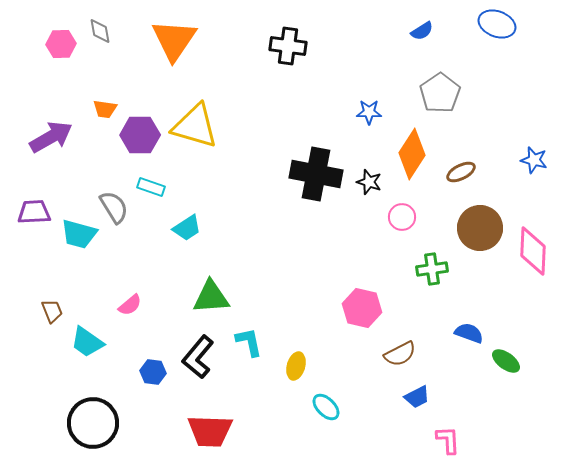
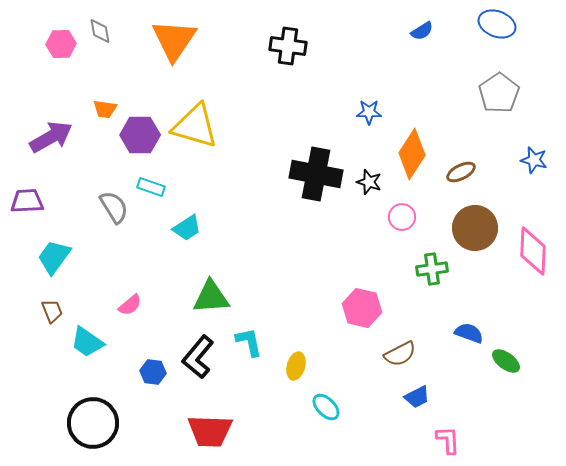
gray pentagon at (440, 93): moved 59 px right
purple trapezoid at (34, 212): moved 7 px left, 11 px up
brown circle at (480, 228): moved 5 px left
cyan trapezoid at (79, 234): moved 25 px left, 23 px down; rotated 111 degrees clockwise
